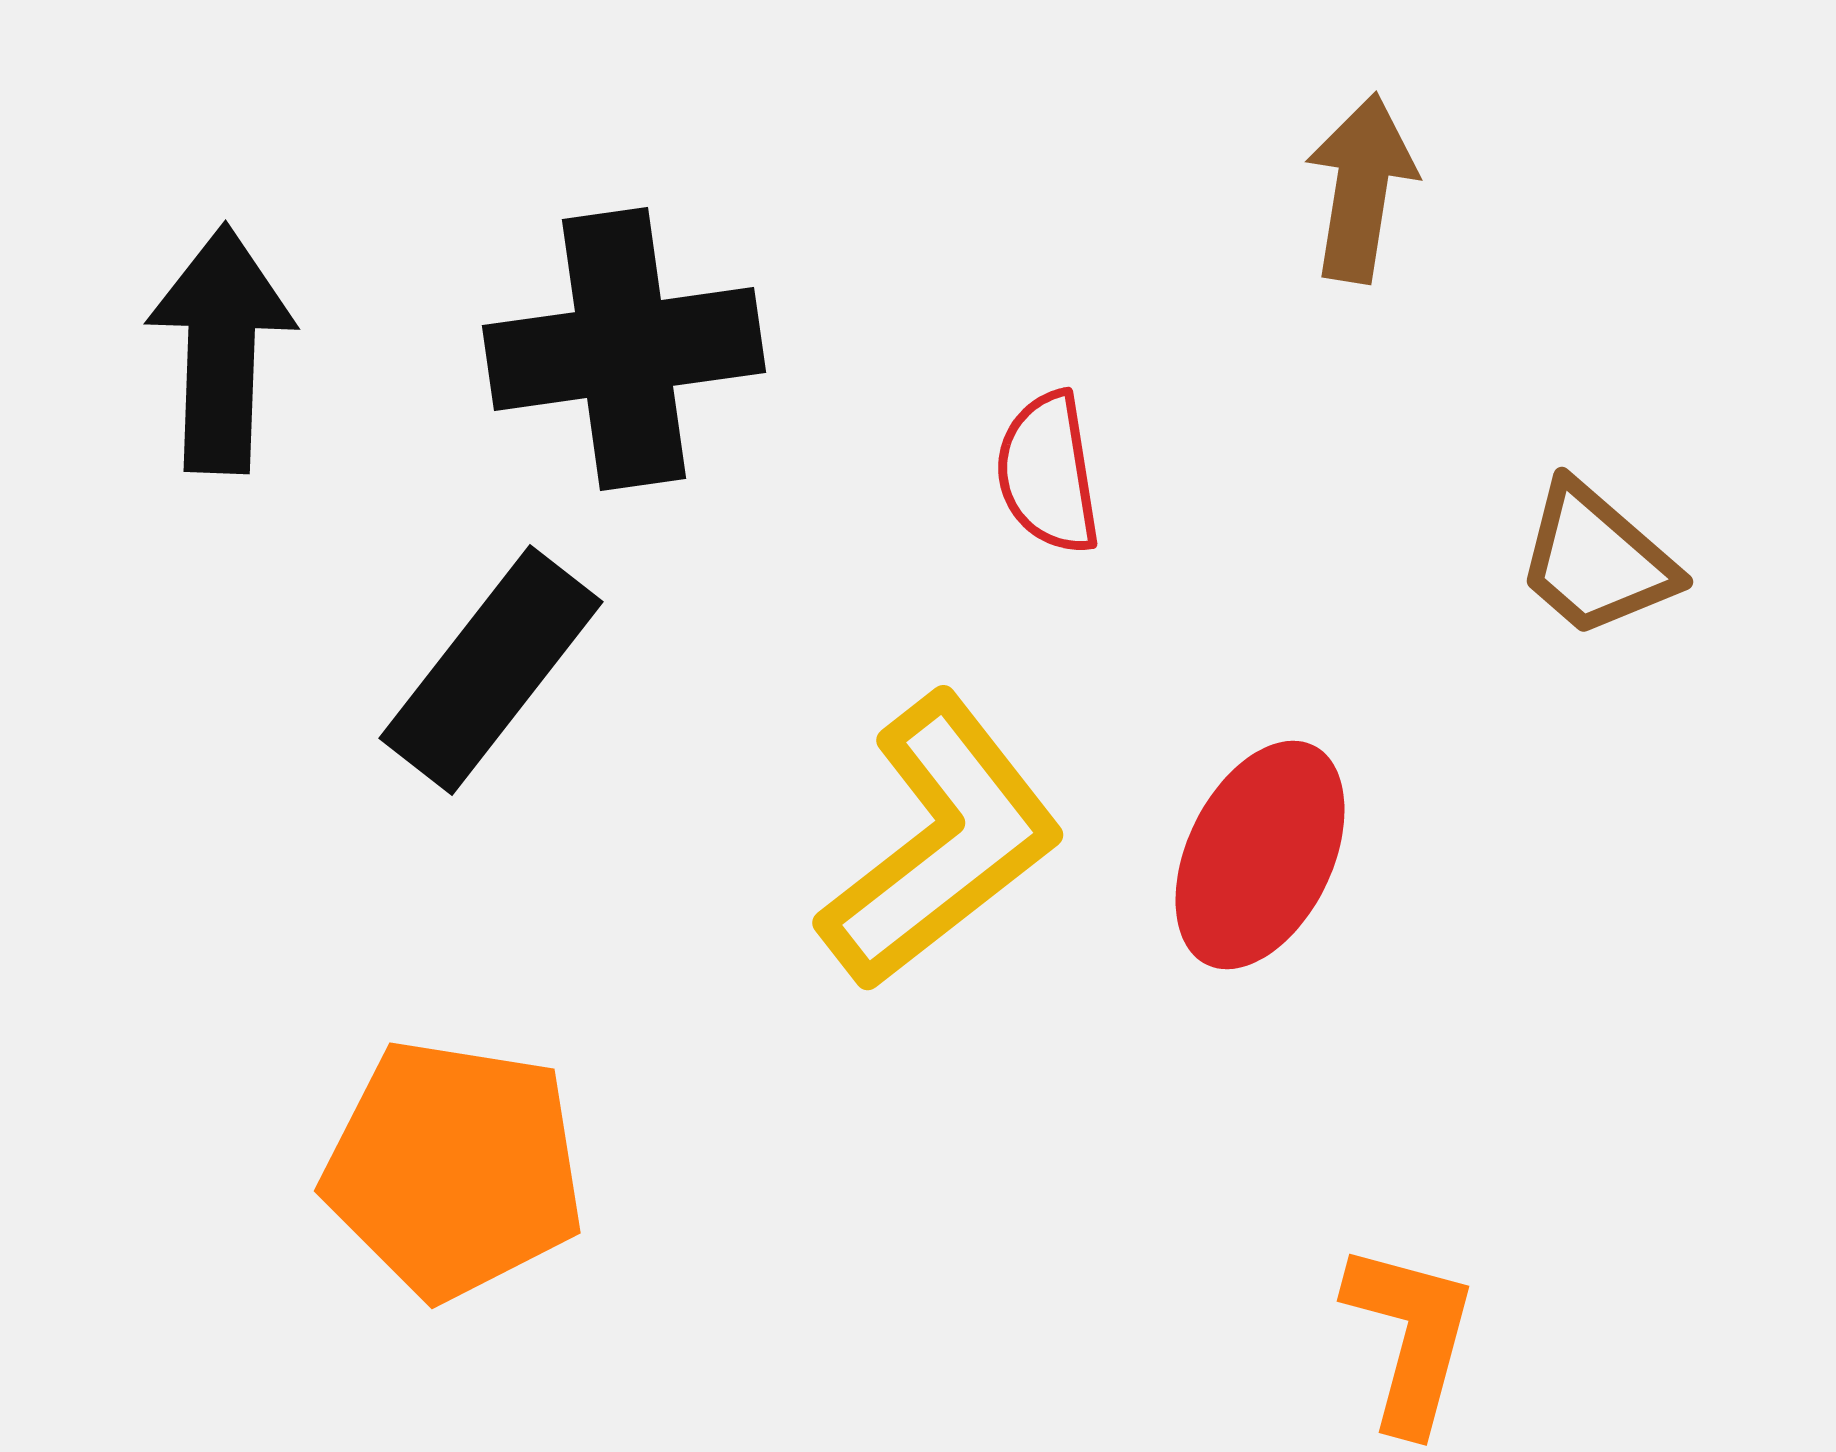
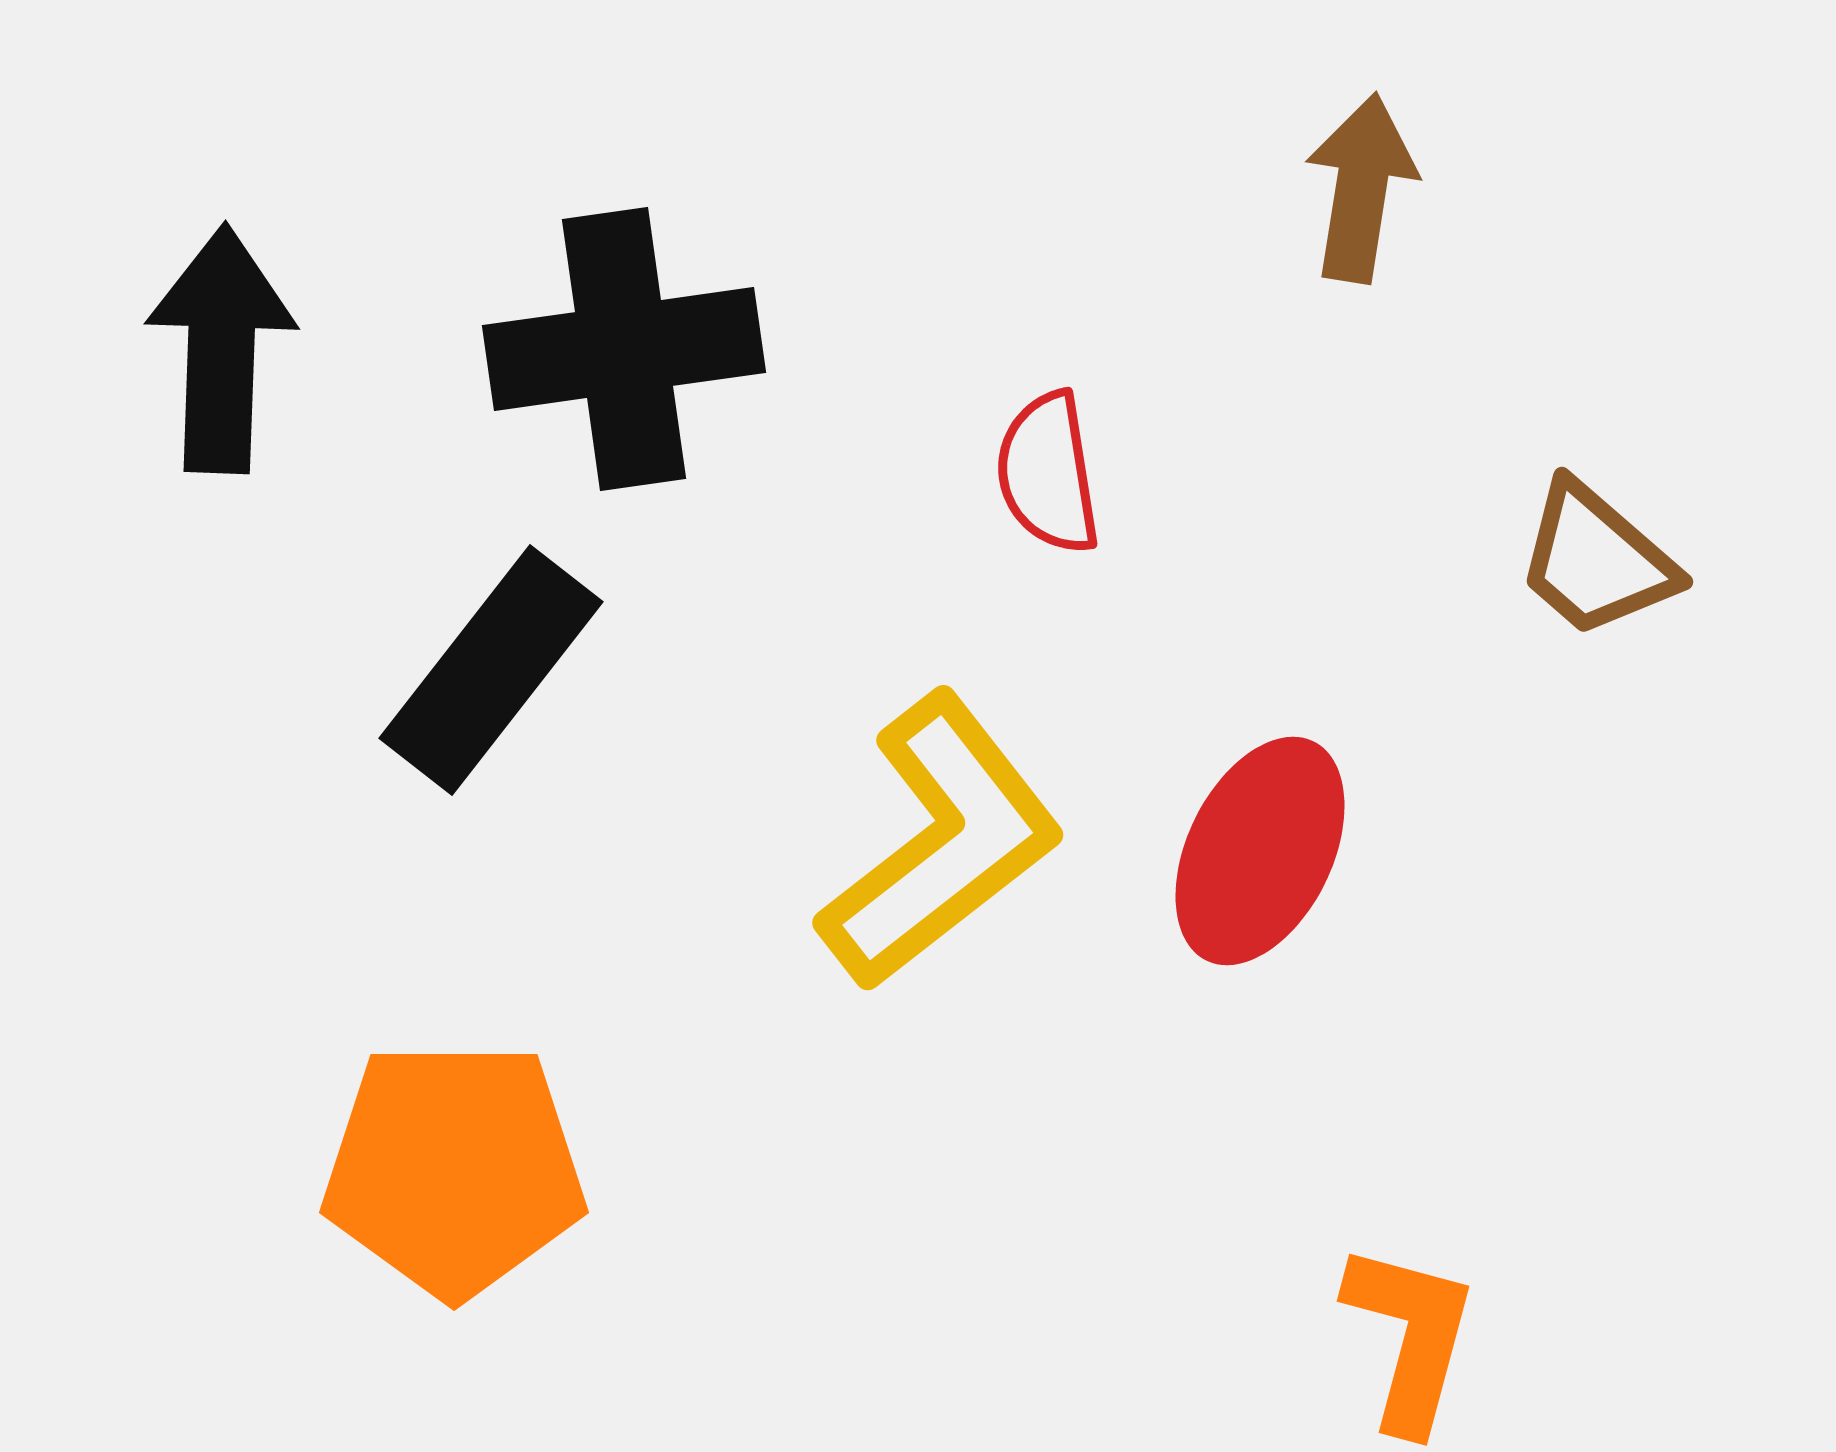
red ellipse: moved 4 px up
orange pentagon: rotated 9 degrees counterclockwise
